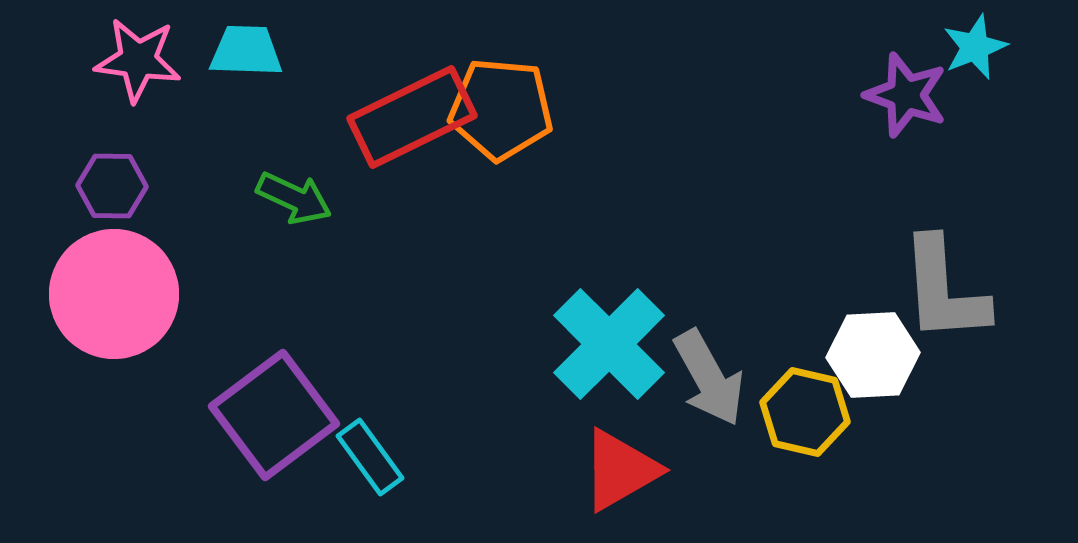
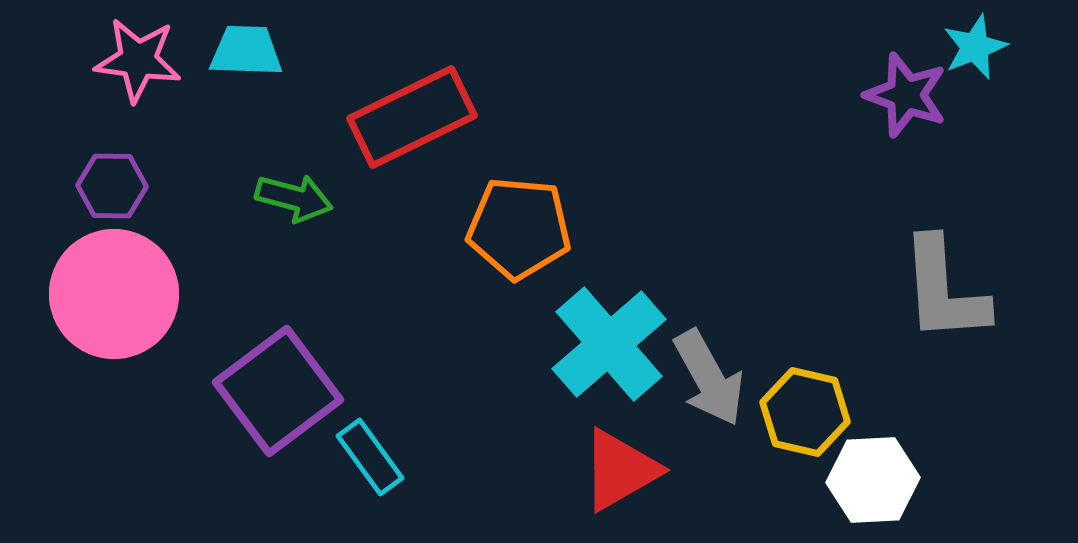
orange pentagon: moved 18 px right, 119 px down
green arrow: rotated 10 degrees counterclockwise
cyan cross: rotated 4 degrees clockwise
white hexagon: moved 125 px down
purple square: moved 4 px right, 24 px up
